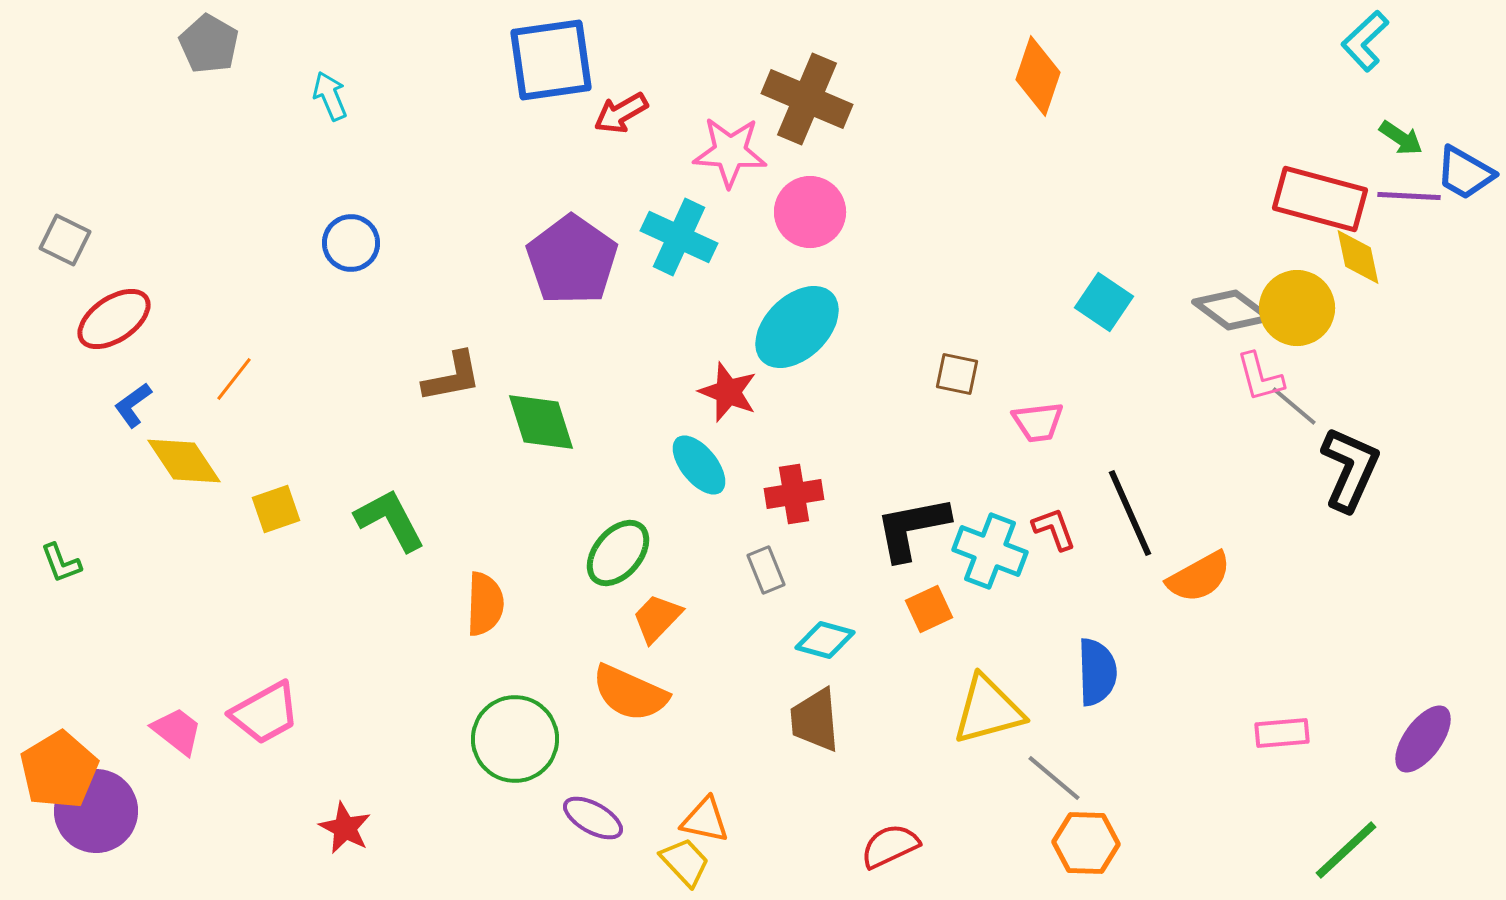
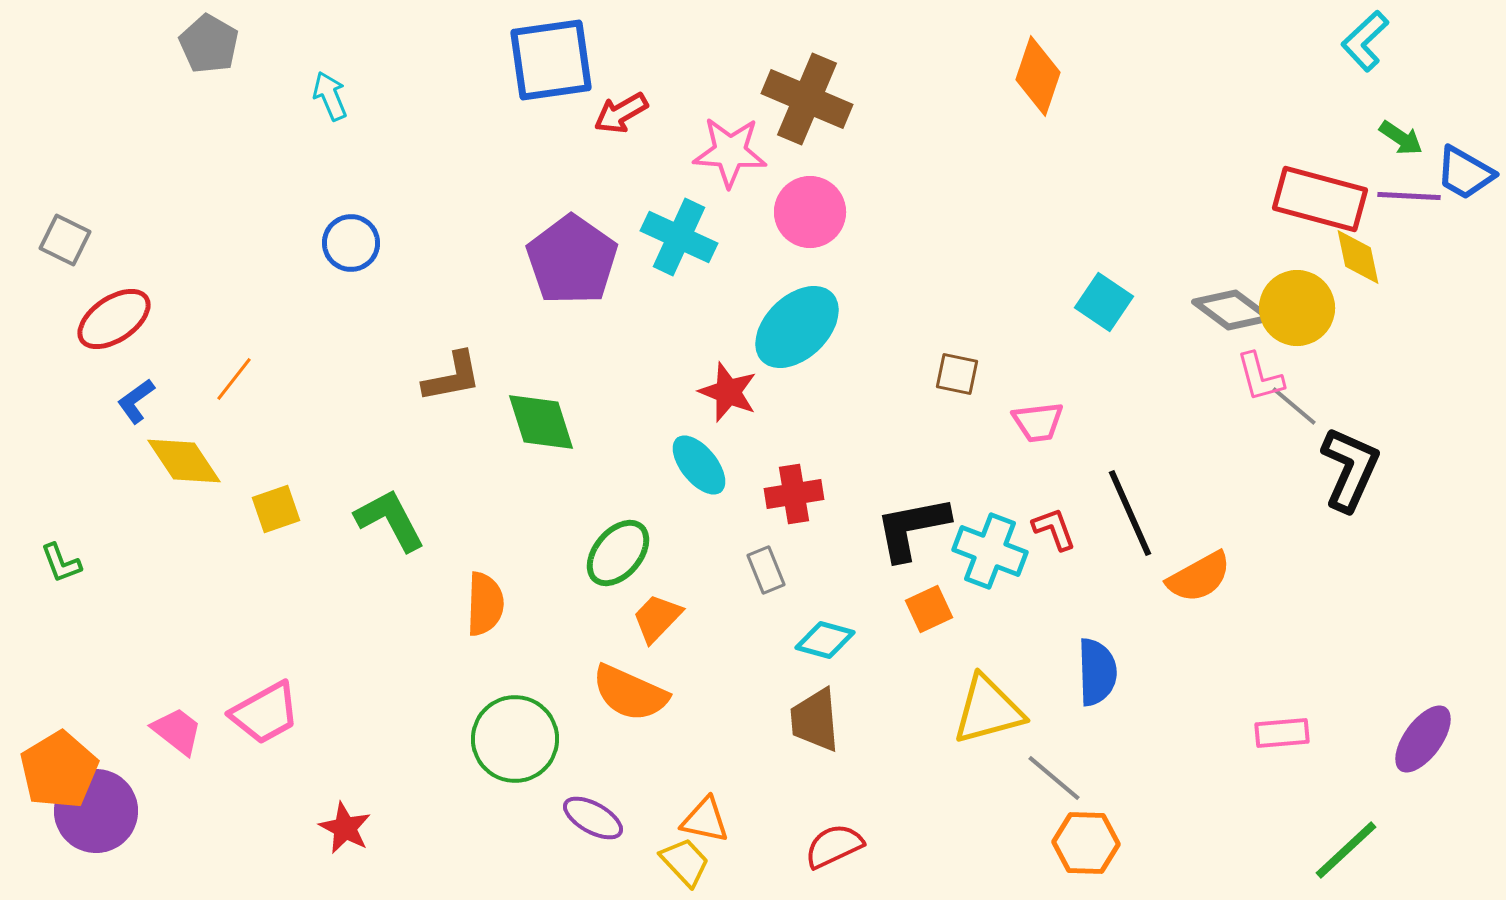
blue L-shape at (133, 405): moved 3 px right, 4 px up
red semicircle at (890, 846): moved 56 px left
